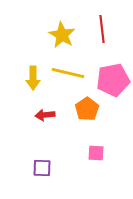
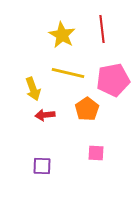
yellow arrow: moved 11 px down; rotated 20 degrees counterclockwise
purple square: moved 2 px up
